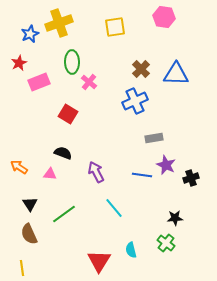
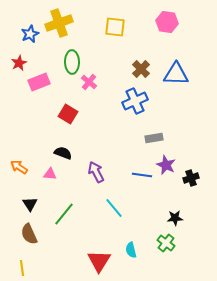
pink hexagon: moved 3 px right, 5 px down
yellow square: rotated 15 degrees clockwise
green line: rotated 15 degrees counterclockwise
